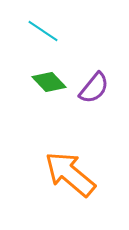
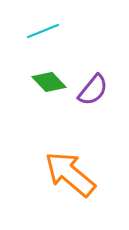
cyan line: rotated 56 degrees counterclockwise
purple semicircle: moved 1 px left, 2 px down
